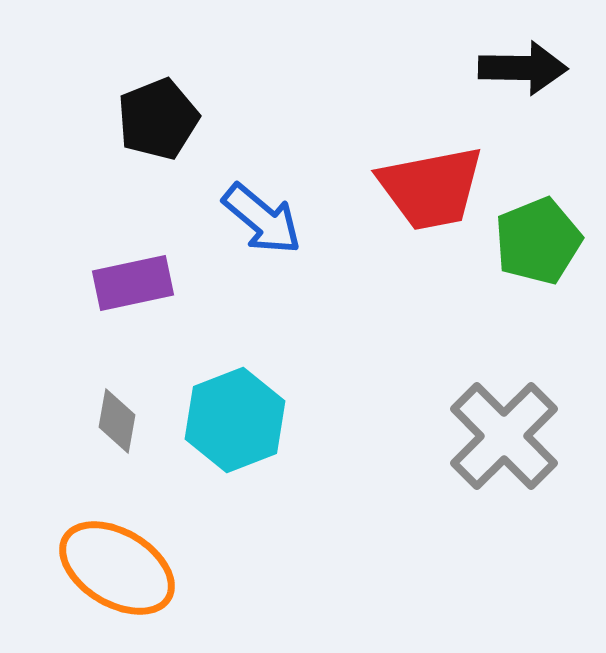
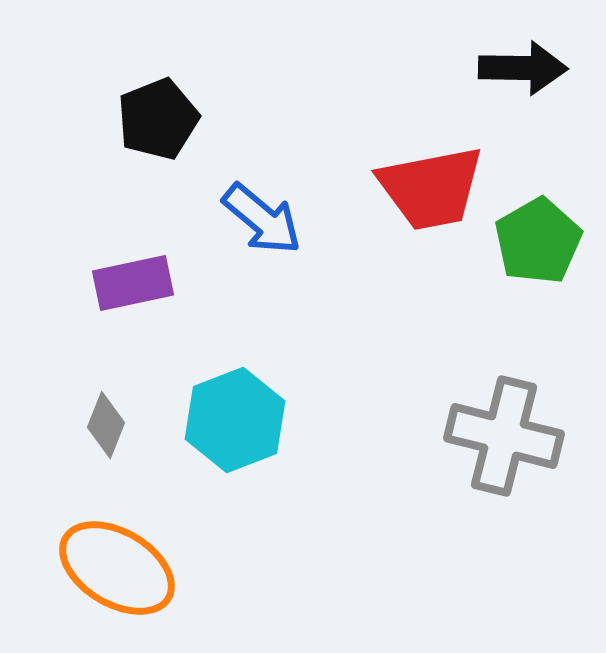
green pentagon: rotated 8 degrees counterclockwise
gray diamond: moved 11 px left, 4 px down; rotated 12 degrees clockwise
gray cross: rotated 31 degrees counterclockwise
